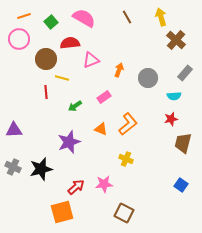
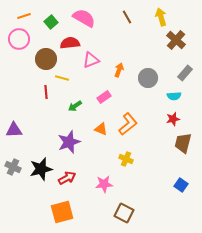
red star: moved 2 px right
red arrow: moved 9 px left, 9 px up; rotated 12 degrees clockwise
